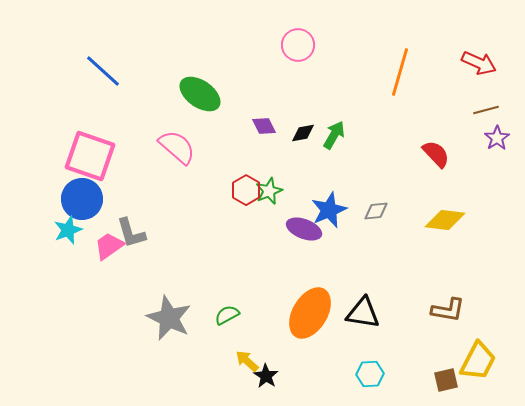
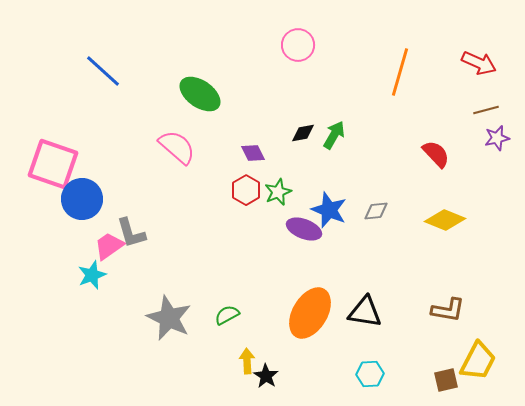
purple diamond: moved 11 px left, 27 px down
purple star: rotated 20 degrees clockwise
pink square: moved 37 px left, 8 px down
green star: moved 9 px right, 1 px down
blue star: rotated 27 degrees counterclockwise
yellow diamond: rotated 15 degrees clockwise
cyan star: moved 24 px right, 45 px down
black triangle: moved 2 px right, 1 px up
yellow arrow: rotated 45 degrees clockwise
